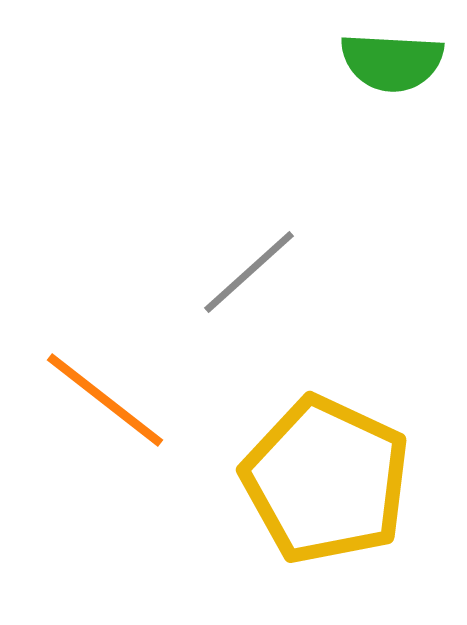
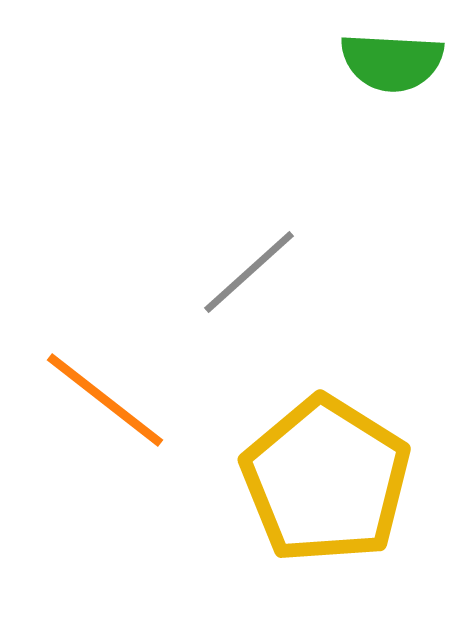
yellow pentagon: rotated 7 degrees clockwise
